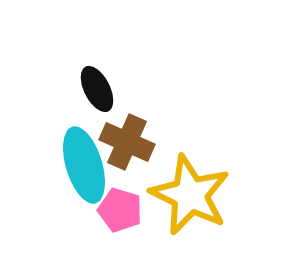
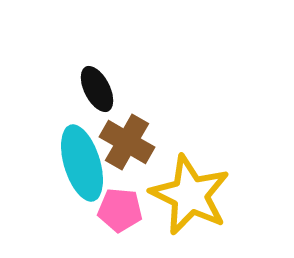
brown cross: rotated 6 degrees clockwise
cyan ellipse: moved 2 px left, 2 px up
pink pentagon: rotated 12 degrees counterclockwise
